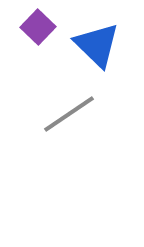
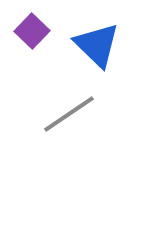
purple square: moved 6 px left, 4 px down
